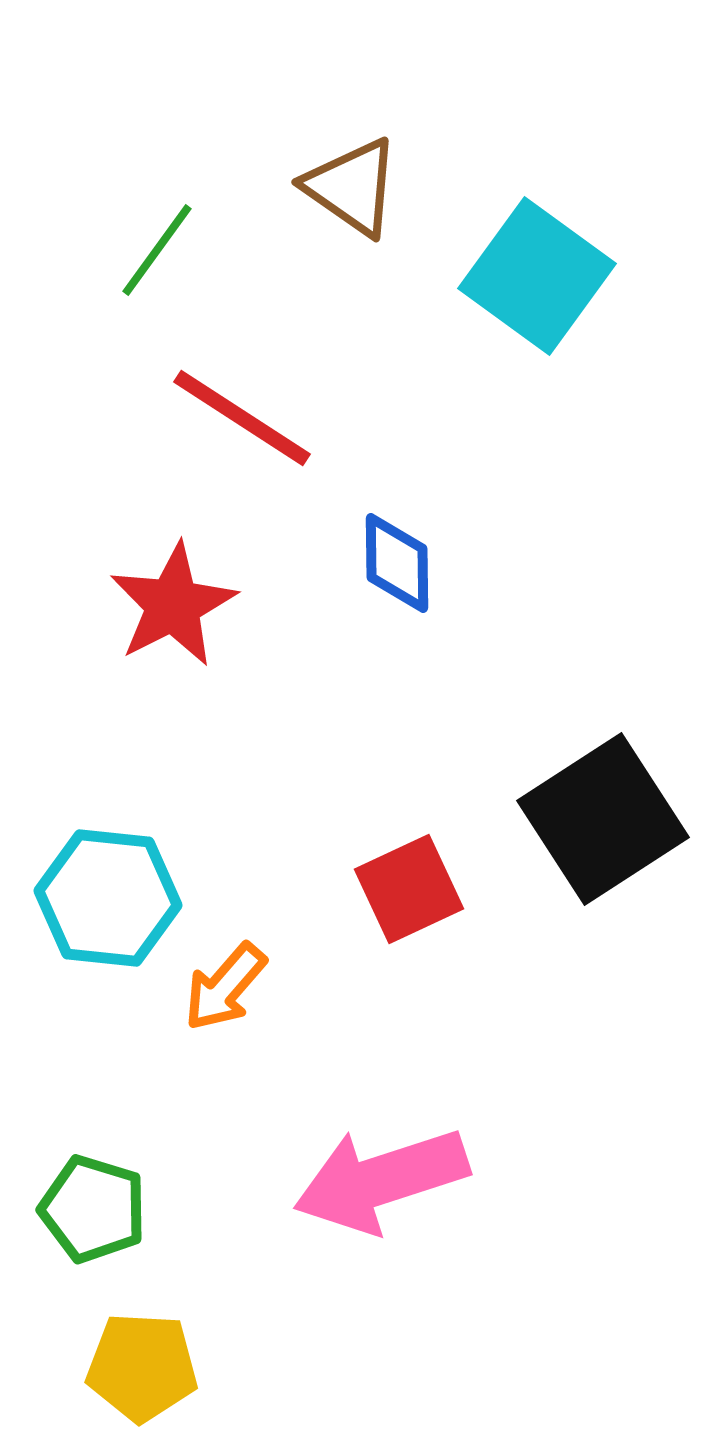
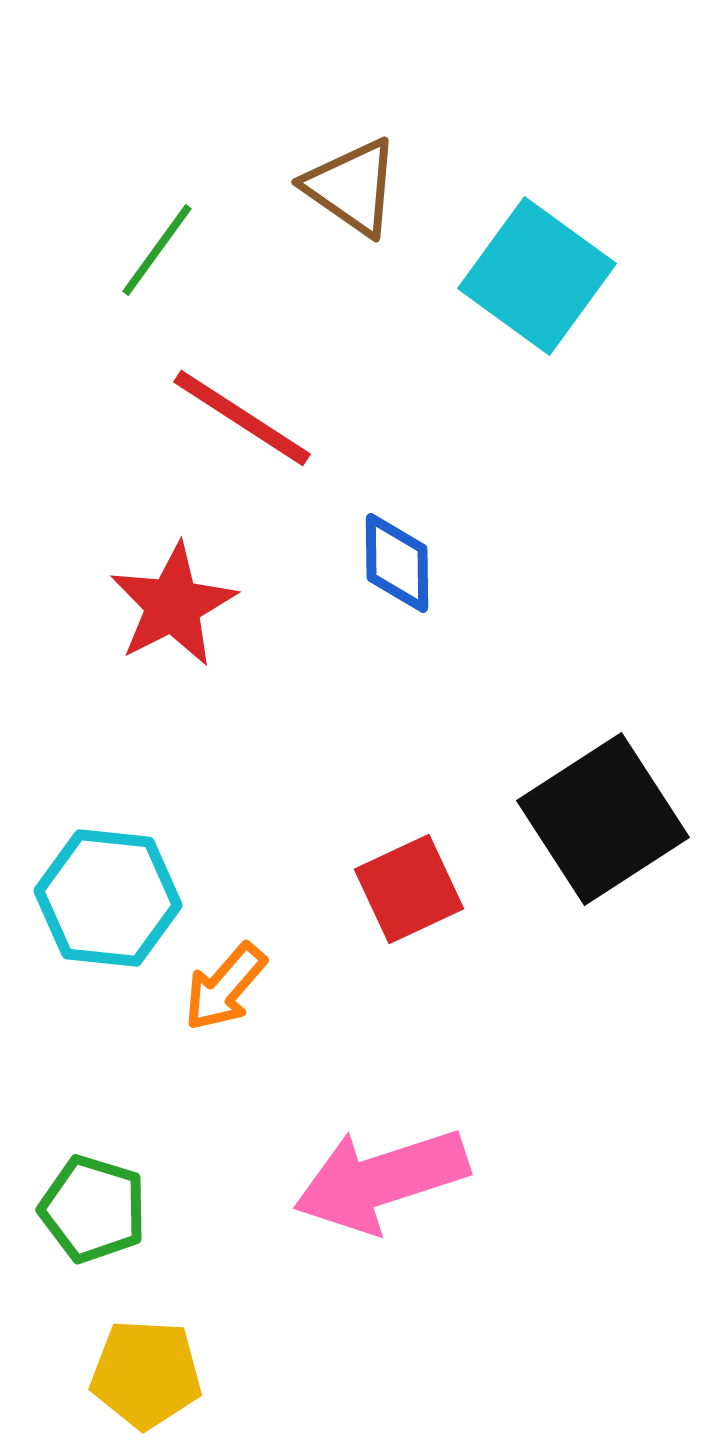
yellow pentagon: moved 4 px right, 7 px down
